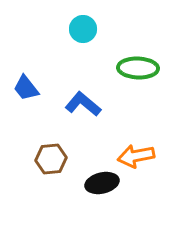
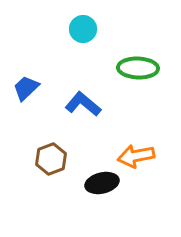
blue trapezoid: rotated 84 degrees clockwise
brown hexagon: rotated 16 degrees counterclockwise
